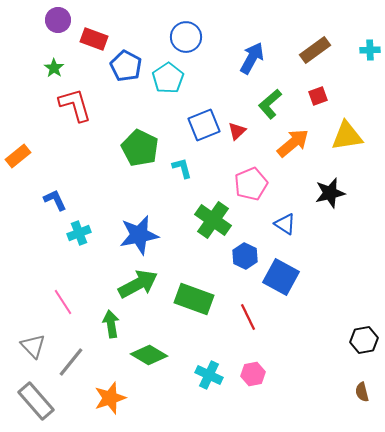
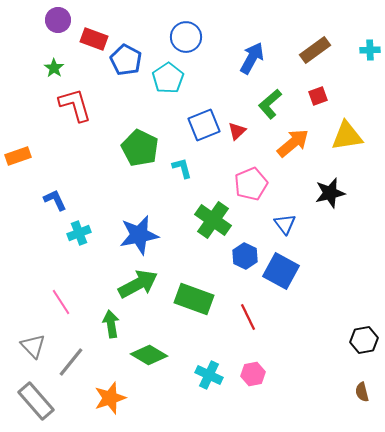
blue pentagon at (126, 66): moved 6 px up
orange rectangle at (18, 156): rotated 20 degrees clockwise
blue triangle at (285, 224): rotated 20 degrees clockwise
blue square at (281, 277): moved 6 px up
pink line at (63, 302): moved 2 px left
